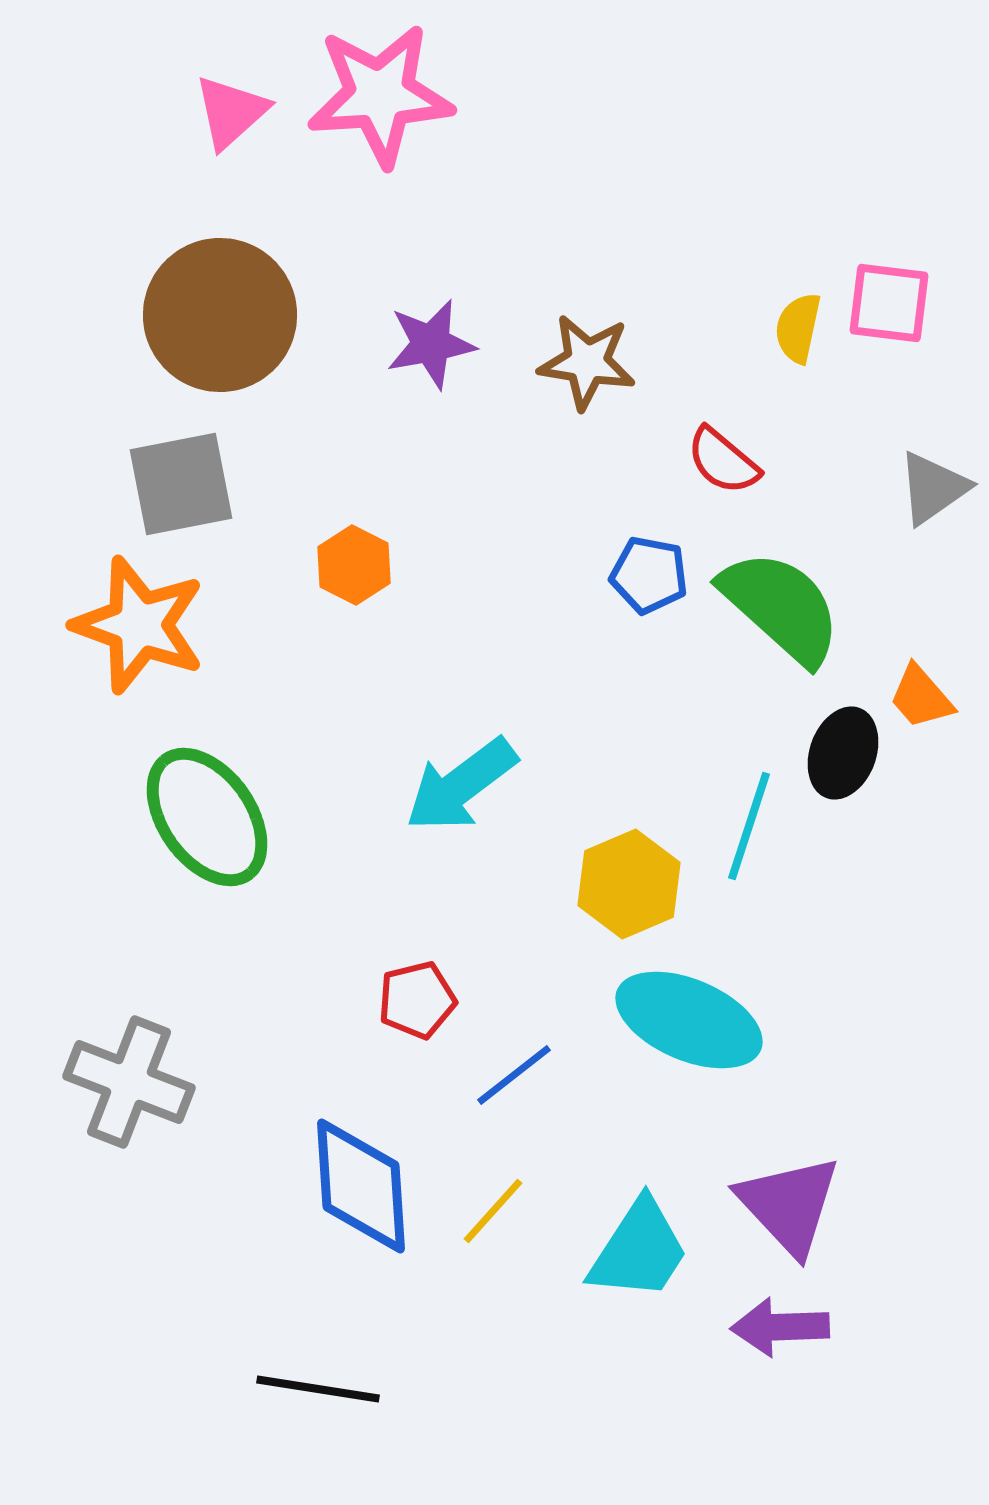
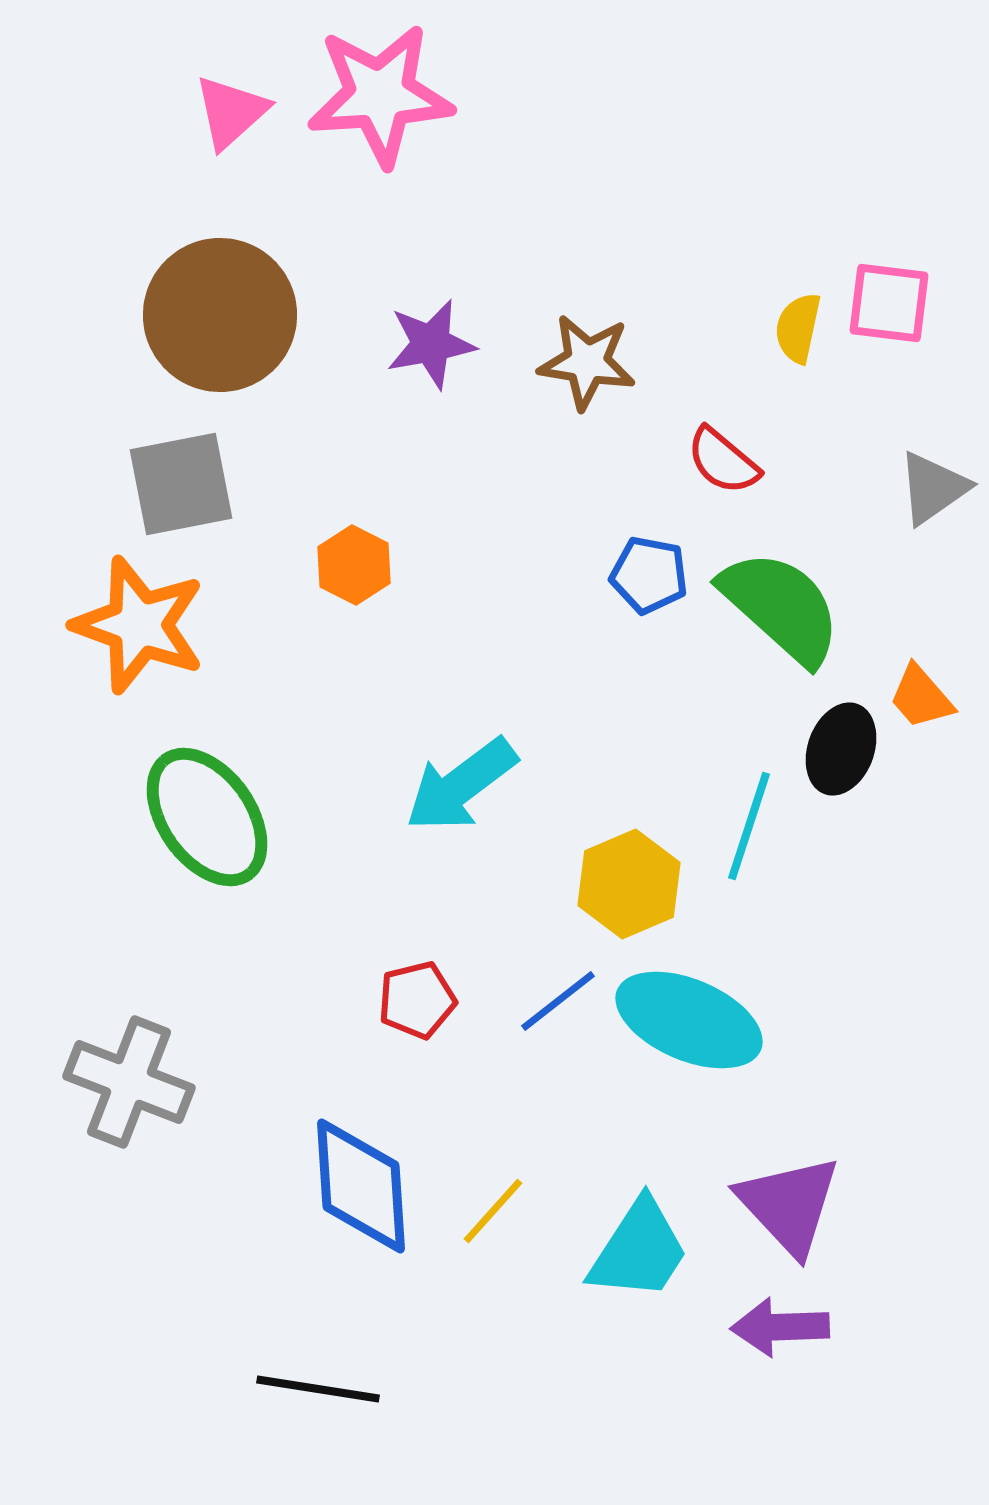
black ellipse: moved 2 px left, 4 px up
blue line: moved 44 px right, 74 px up
